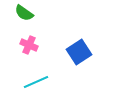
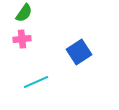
green semicircle: rotated 90 degrees counterclockwise
pink cross: moved 7 px left, 6 px up; rotated 30 degrees counterclockwise
